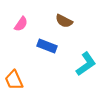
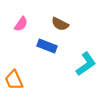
brown semicircle: moved 4 px left, 3 px down
